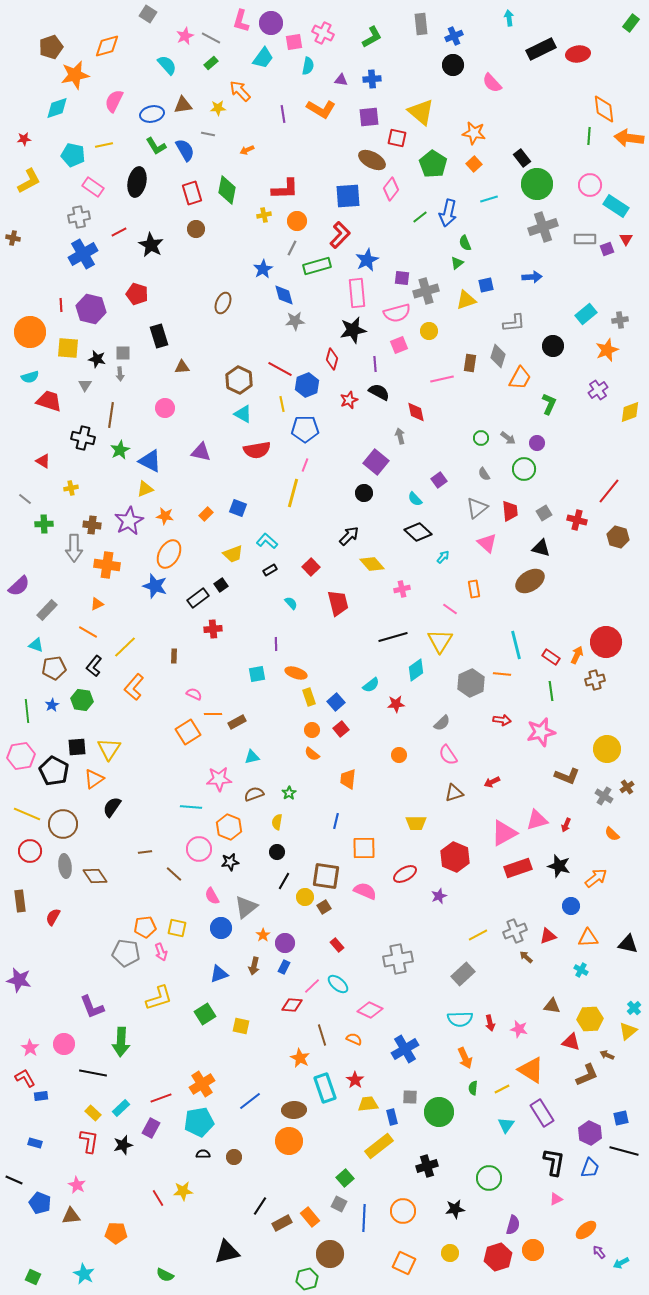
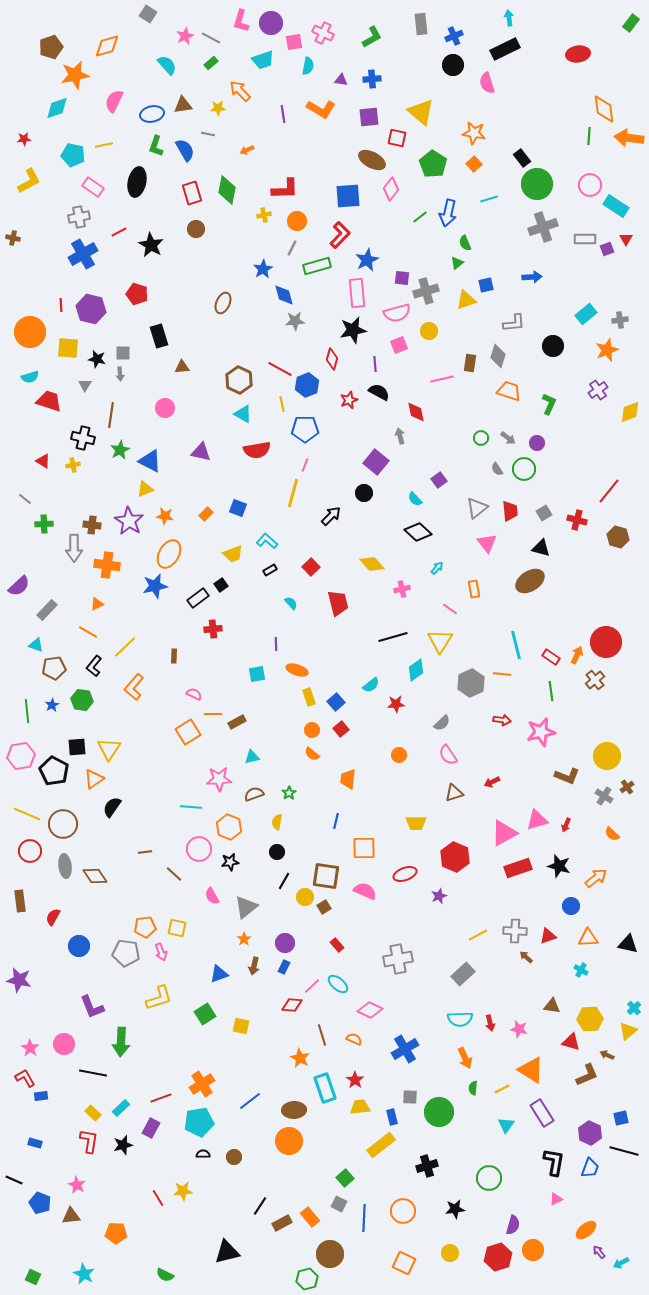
black rectangle at (541, 49): moved 36 px left
cyan trapezoid at (263, 58): moved 2 px down; rotated 35 degrees clockwise
pink semicircle at (492, 83): moved 5 px left; rotated 25 degrees clockwise
green L-shape at (156, 146): rotated 50 degrees clockwise
orange trapezoid at (520, 378): moved 11 px left, 13 px down; rotated 100 degrees counterclockwise
gray semicircle at (484, 474): moved 13 px right, 5 px up
yellow cross at (71, 488): moved 2 px right, 23 px up
purple star at (129, 521): rotated 12 degrees counterclockwise
black arrow at (349, 536): moved 18 px left, 20 px up
pink triangle at (487, 543): rotated 10 degrees clockwise
cyan arrow at (443, 557): moved 6 px left, 11 px down
blue star at (155, 586): rotated 30 degrees counterclockwise
orange ellipse at (296, 673): moved 1 px right, 3 px up
brown cross at (595, 680): rotated 24 degrees counterclockwise
yellow circle at (607, 749): moved 7 px down
red ellipse at (405, 874): rotated 10 degrees clockwise
blue circle at (221, 928): moved 142 px left, 18 px down
gray cross at (515, 931): rotated 25 degrees clockwise
orange star at (263, 935): moved 19 px left, 4 px down
yellow trapezoid at (368, 1104): moved 8 px left, 3 px down
yellow rectangle at (379, 1146): moved 2 px right, 1 px up
